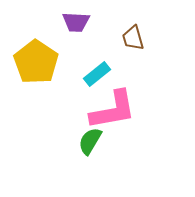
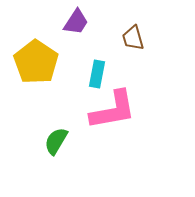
purple trapezoid: rotated 60 degrees counterclockwise
cyan rectangle: rotated 40 degrees counterclockwise
green semicircle: moved 34 px left
